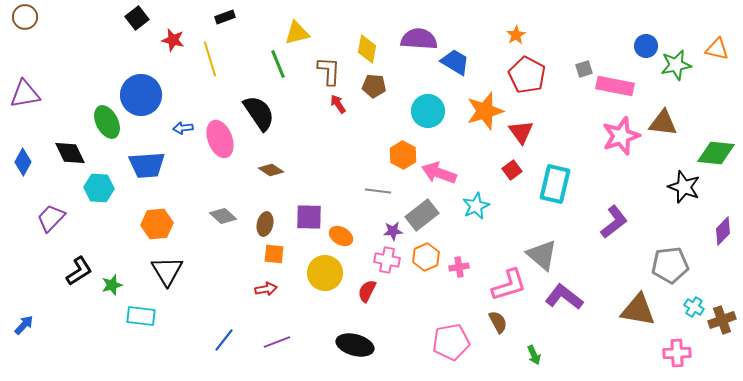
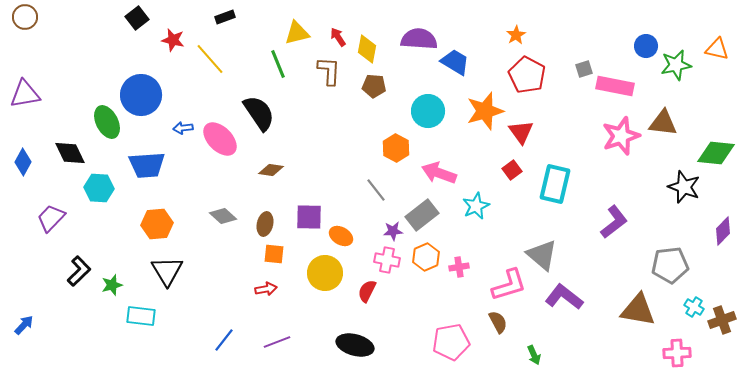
yellow line at (210, 59): rotated 24 degrees counterclockwise
red arrow at (338, 104): moved 67 px up
pink ellipse at (220, 139): rotated 24 degrees counterclockwise
orange hexagon at (403, 155): moved 7 px left, 7 px up
brown diamond at (271, 170): rotated 25 degrees counterclockwise
gray line at (378, 191): moved 2 px left, 1 px up; rotated 45 degrees clockwise
black L-shape at (79, 271): rotated 12 degrees counterclockwise
